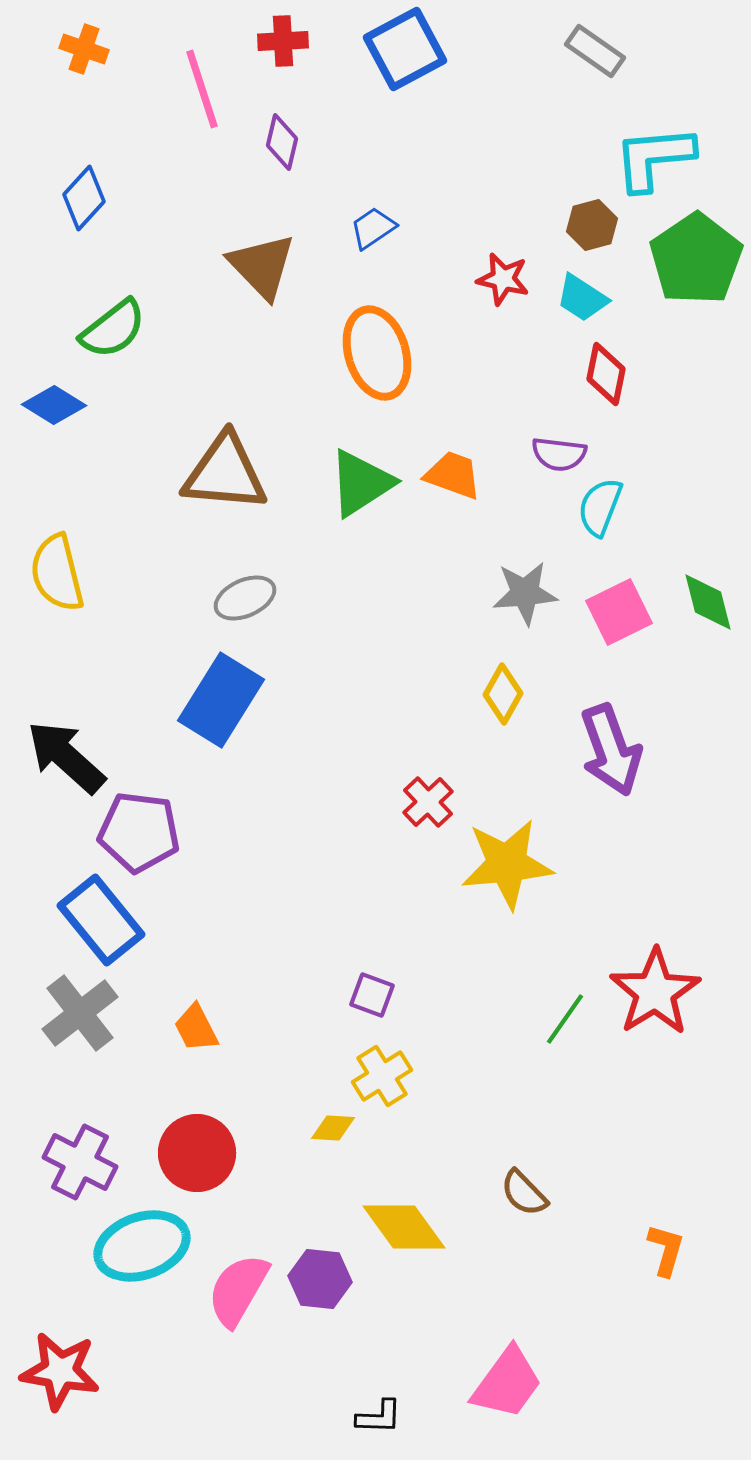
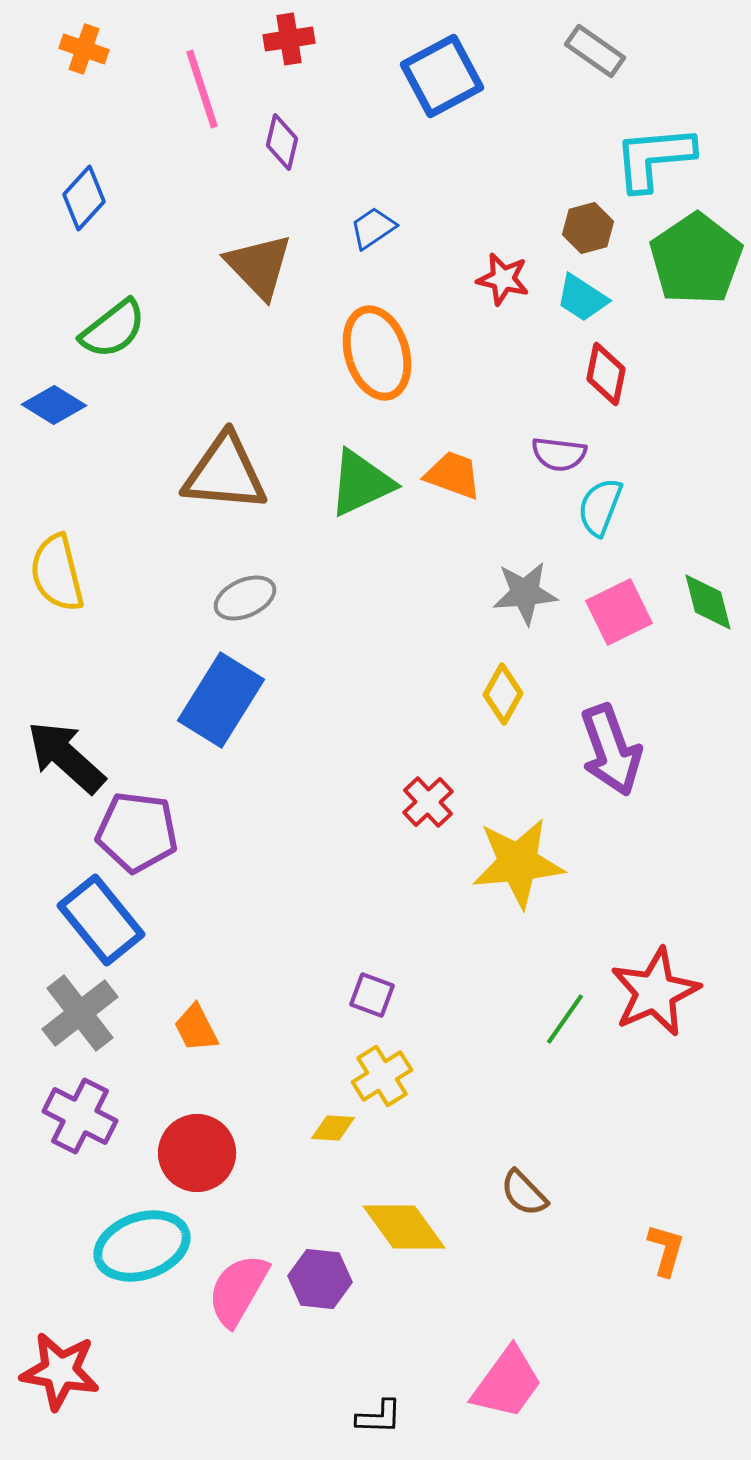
red cross at (283, 41): moved 6 px right, 2 px up; rotated 6 degrees counterclockwise
blue square at (405, 49): moved 37 px right, 27 px down
brown hexagon at (592, 225): moved 4 px left, 3 px down
brown triangle at (262, 266): moved 3 px left
green triangle at (361, 483): rotated 8 degrees clockwise
purple pentagon at (139, 832): moved 2 px left
yellow star at (507, 864): moved 11 px right, 1 px up
red star at (655, 992): rotated 8 degrees clockwise
purple cross at (80, 1162): moved 46 px up
